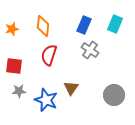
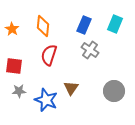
orange star: rotated 24 degrees counterclockwise
gray circle: moved 4 px up
